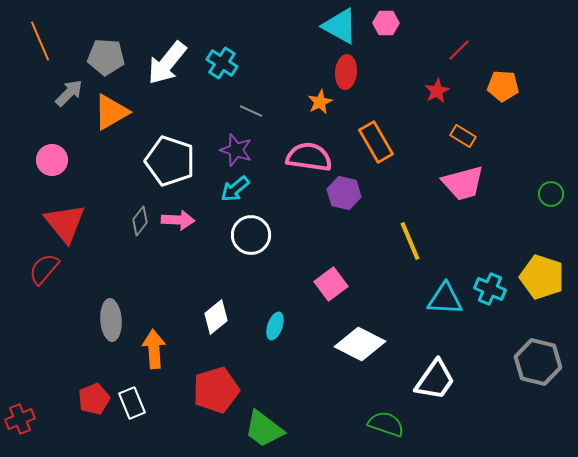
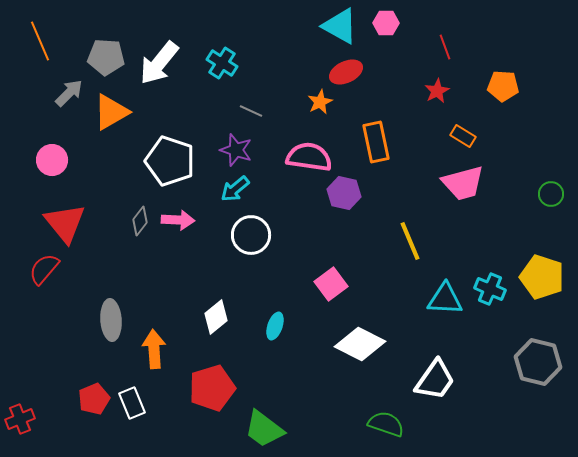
red line at (459, 50): moved 14 px left, 3 px up; rotated 65 degrees counterclockwise
white arrow at (167, 63): moved 8 px left
red ellipse at (346, 72): rotated 60 degrees clockwise
orange rectangle at (376, 142): rotated 18 degrees clockwise
red pentagon at (216, 390): moved 4 px left, 2 px up
